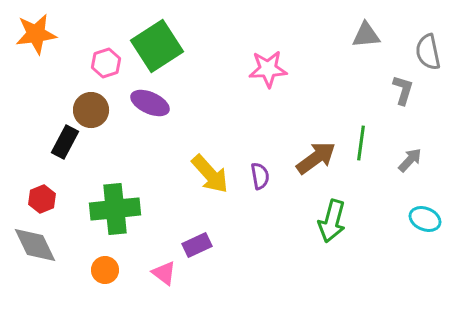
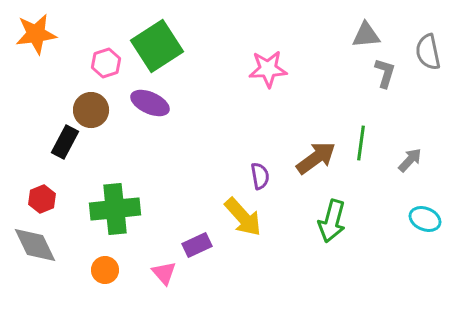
gray L-shape: moved 18 px left, 17 px up
yellow arrow: moved 33 px right, 43 px down
pink triangle: rotated 12 degrees clockwise
